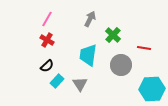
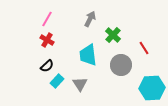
red line: rotated 48 degrees clockwise
cyan trapezoid: rotated 15 degrees counterclockwise
cyan hexagon: moved 1 px up
